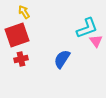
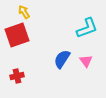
pink triangle: moved 10 px left, 20 px down
red cross: moved 4 px left, 17 px down
